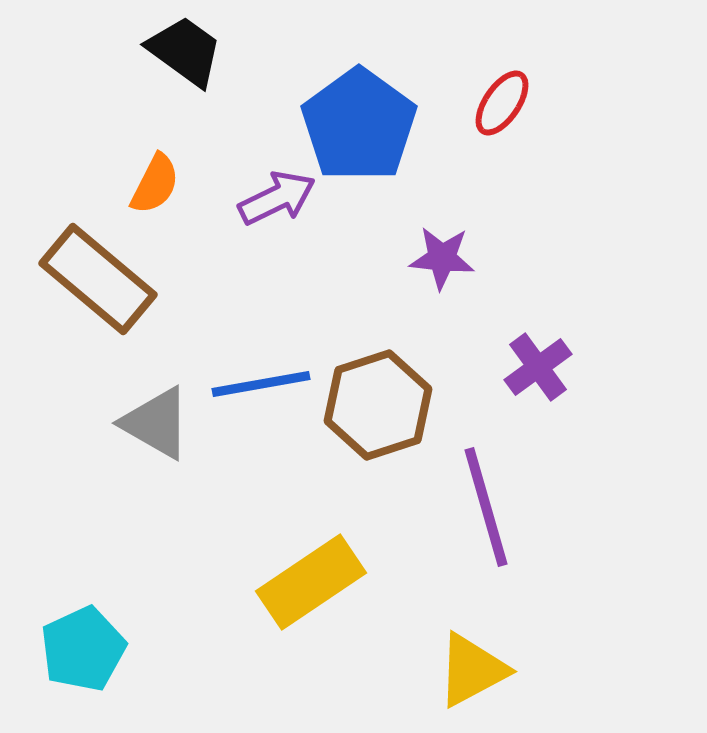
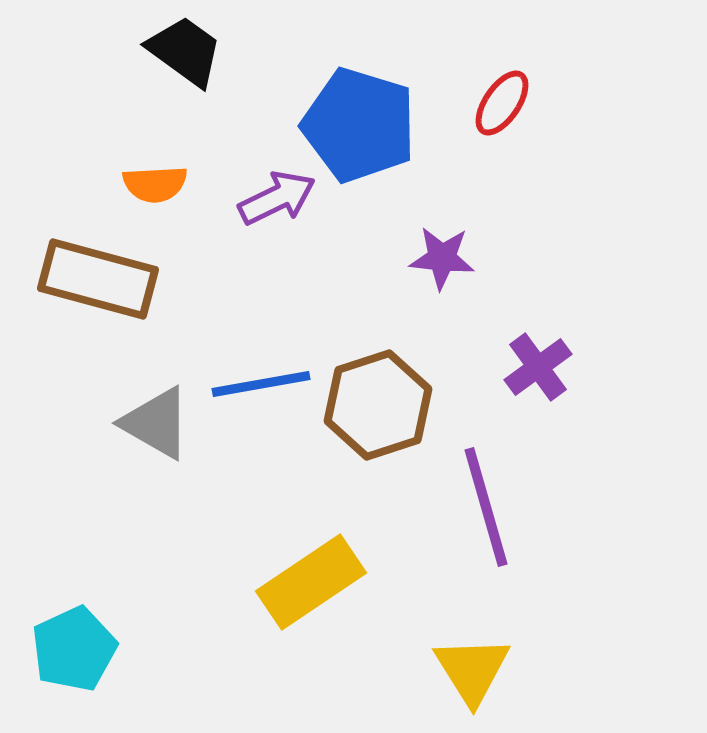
blue pentagon: rotated 19 degrees counterclockwise
orange semicircle: rotated 60 degrees clockwise
brown rectangle: rotated 25 degrees counterclockwise
cyan pentagon: moved 9 px left
yellow triangle: rotated 34 degrees counterclockwise
